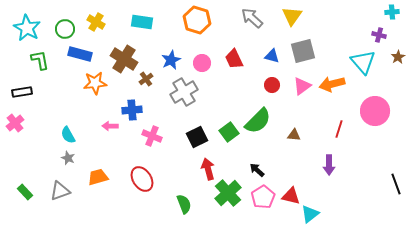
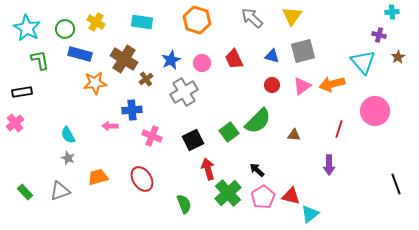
black square at (197, 137): moved 4 px left, 3 px down
